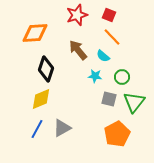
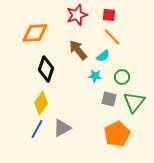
red square: rotated 16 degrees counterclockwise
cyan semicircle: rotated 80 degrees counterclockwise
yellow diamond: moved 4 px down; rotated 30 degrees counterclockwise
